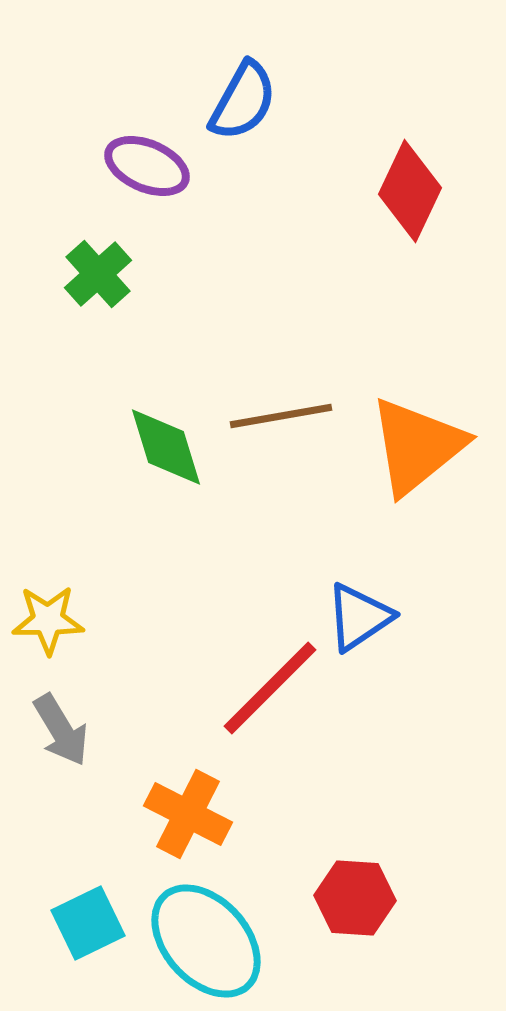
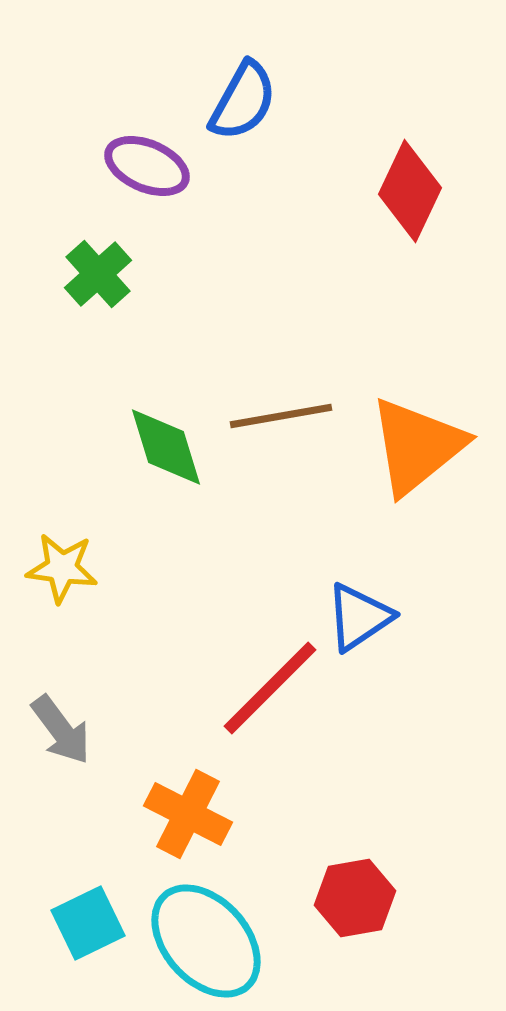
yellow star: moved 14 px right, 52 px up; rotated 8 degrees clockwise
gray arrow: rotated 6 degrees counterclockwise
red hexagon: rotated 14 degrees counterclockwise
